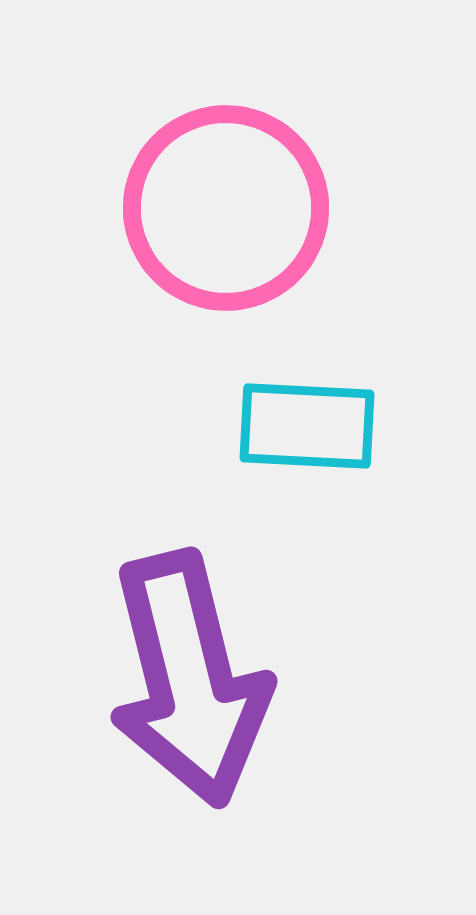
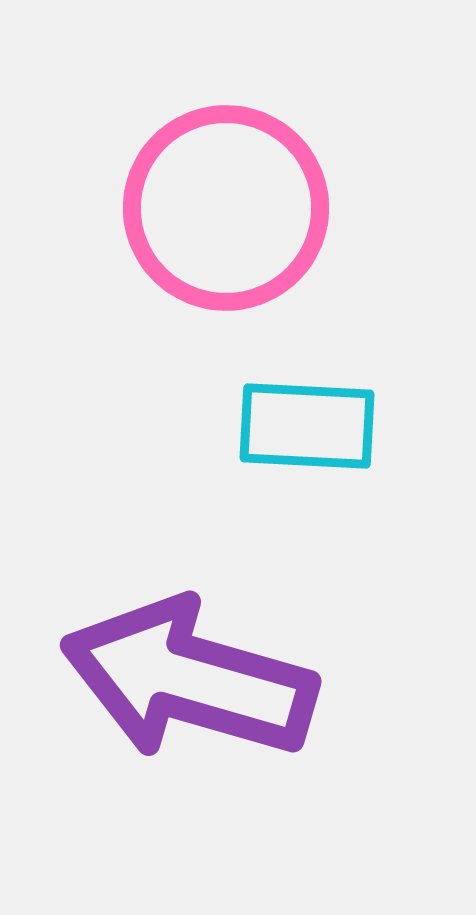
purple arrow: rotated 120 degrees clockwise
